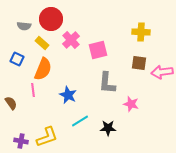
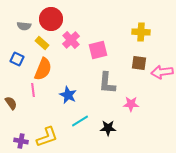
pink star: rotated 14 degrees counterclockwise
